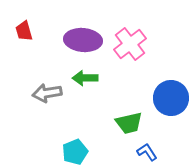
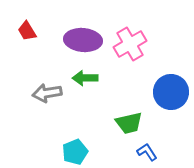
red trapezoid: moved 3 px right; rotated 15 degrees counterclockwise
pink cross: rotated 8 degrees clockwise
blue circle: moved 6 px up
